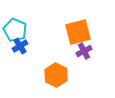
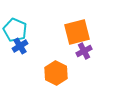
orange square: moved 1 px left
orange hexagon: moved 2 px up
